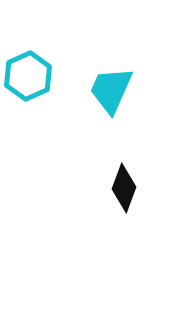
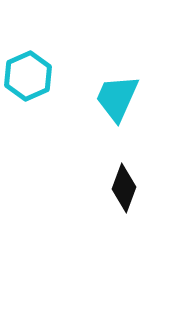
cyan trapezoid: moved 6 px right, 8 px down
